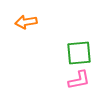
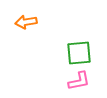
pink L-shape: moved 1 px down
